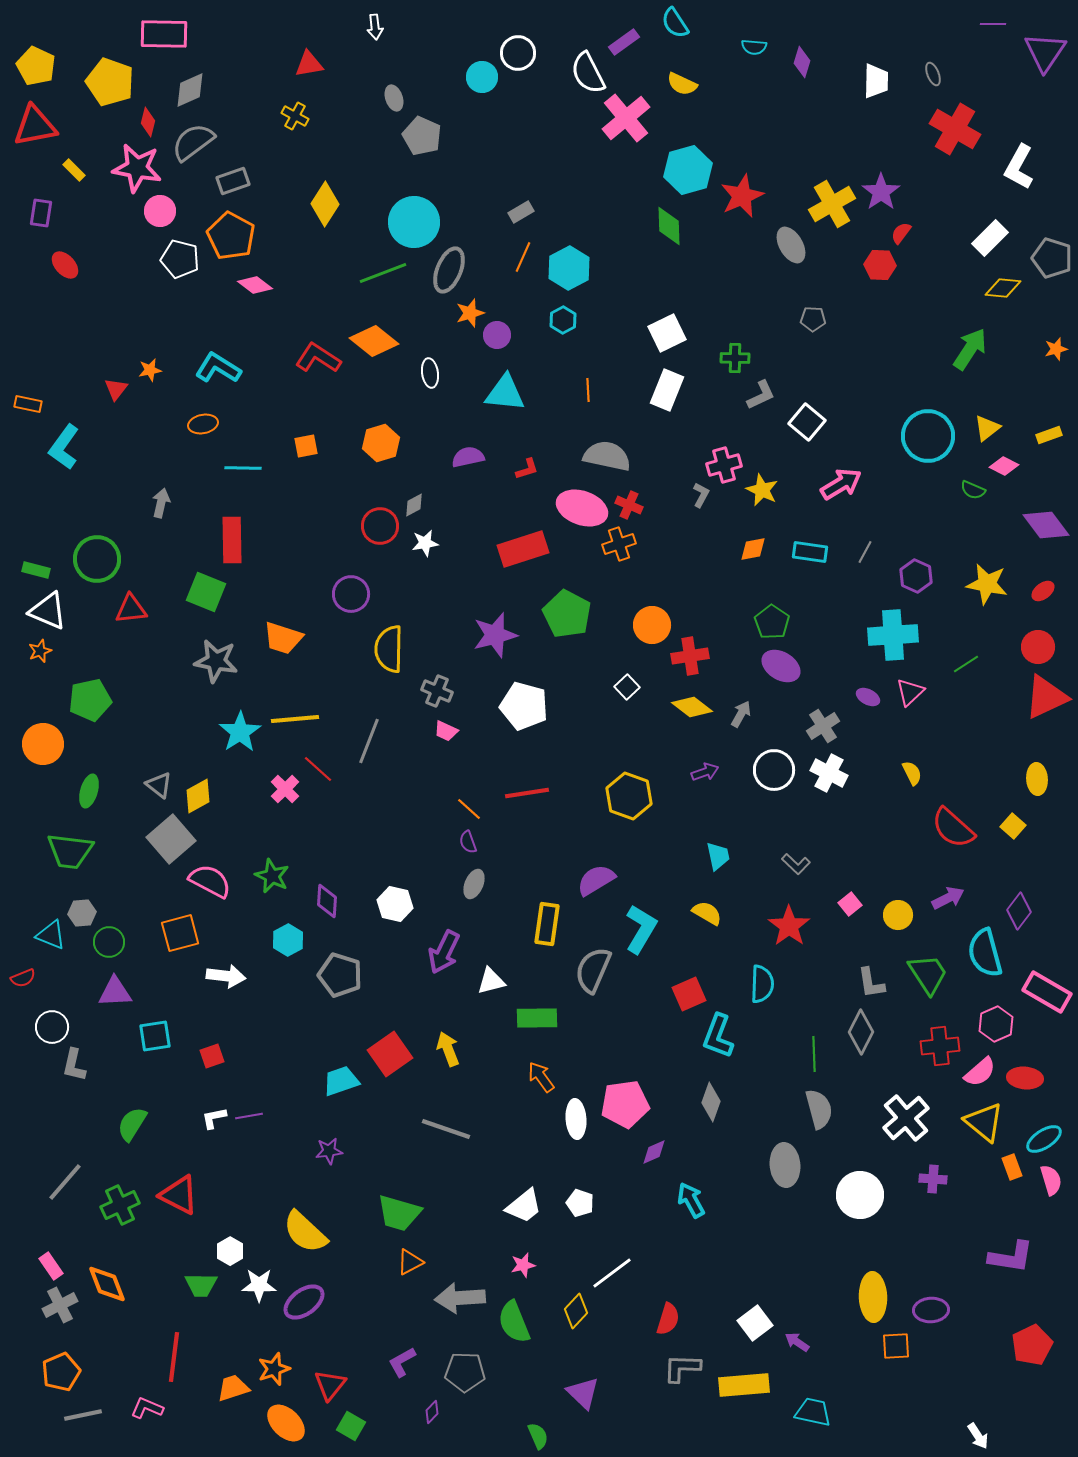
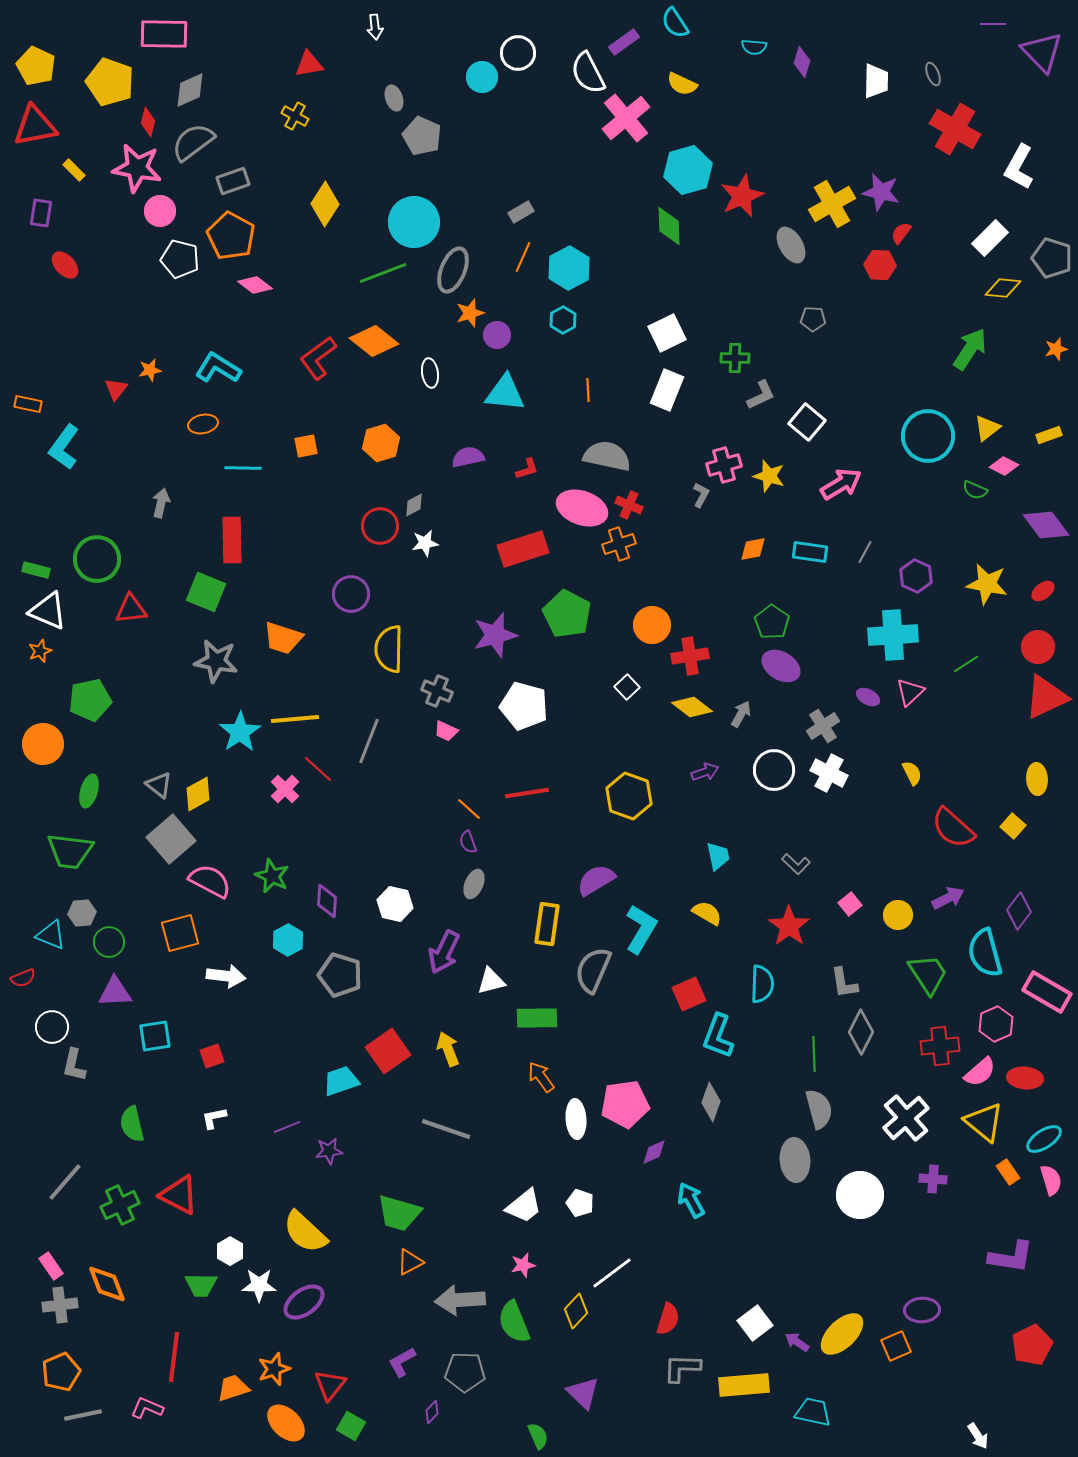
purple triangle at (1045, 52): moved 3 px left; rotated 18 degrees counterclockwise
purple star at (881, 192): rotated 24 degrees counterclockwise
gray ellipse at (449, 270): moved 4 px right
red L-shape at (318, 358): rotated 69 degrees counterclockwise
yellow star at (762, 490): moved 7 px right, 14 px up; rotated 8 degrees counterclockwise
green semicircle at (973, 490): moved 2 px right
yellow diamond at (198, 796): moved 2 px up
gray L-shape at (871, 983): moved 27 px left
red square at (390, 1054): moved 2 px left, 3 px up
purple line at (249, 1116): moved 38 px right, 11 px down; rotated 12 degrees counterclockwise
green semicircle at (132, 1124): rotated 45 degrees counterclockwise
gray ellipse at (785, 1165): moved 10 px right, 5 px up
orange rectangle at (1012, 1167): moved 4 px left, 5 px down; rotated 15 degrees counterclockwise
yellow ellipse at (873, 1297): moved 31 px left, 37 px down; rotated 48 degrees clockwise
gray arrow at (460, 1298): moved 2 px down
gray cross at (60, 1305): rotated 20 degrees clockwise
purple ellipse at (931, 1310): moved 9 px left
orange square at (896, 1346): rotated 20 degrees counterclockwise
